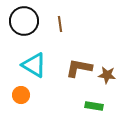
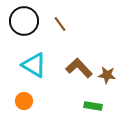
brown line: rotated 28 degrees counterclockwise
brown L-shape: rotated 36 degrees clockwise
orange circle: moved 3 px right, 6 px down
green rectangle: moved 1 px left
